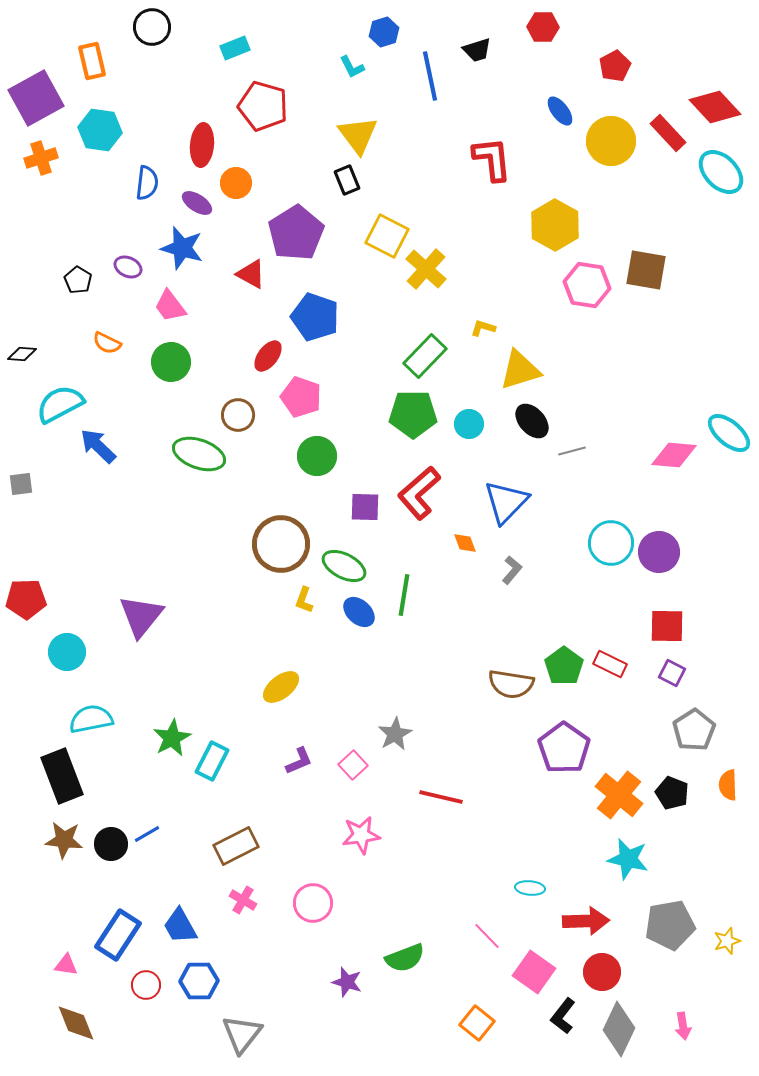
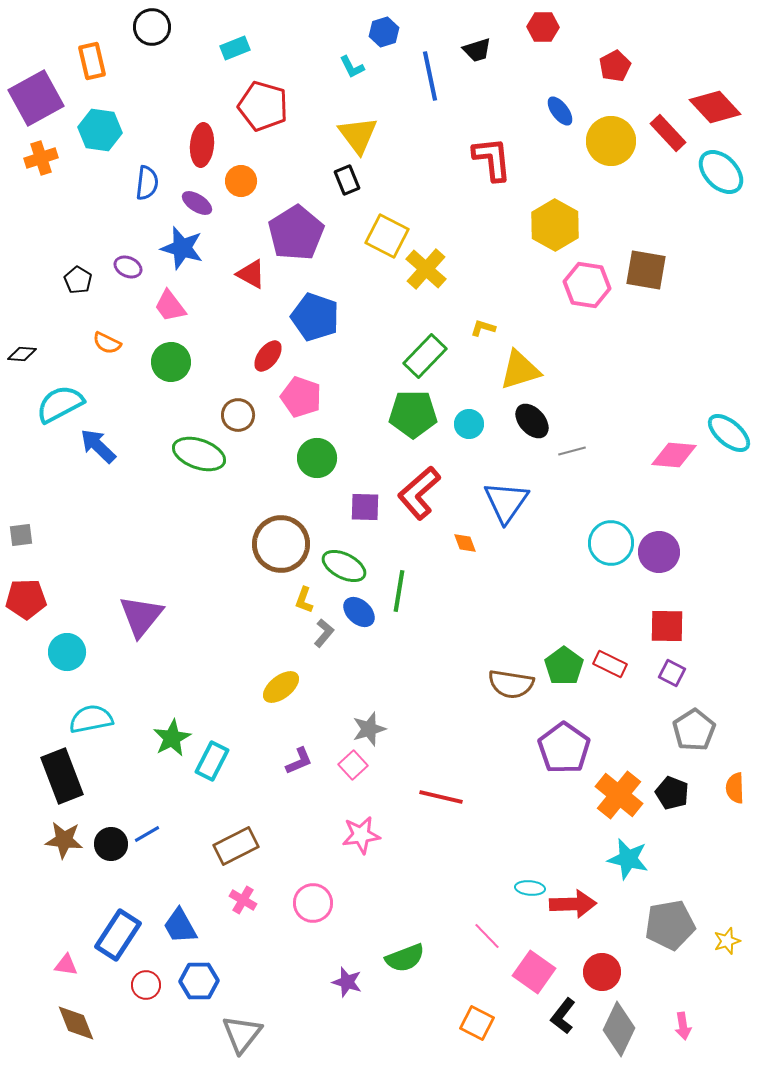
orange circle at (236, 183): moved 5 px right, 2 px up
green circle at (317, 456): moved 2 px down
gray square at (21, 484): moved 51 px down
blue triangle at (506, 502): rotated 9 degrees counterclockwise
gray L-shape at (512, 570): moved 188 px left, 63 px down
green line at (404, 595): moved 5 px left, 4 px up
gray star at (395, 734): moved 26 px left, 5 px up; rotated 12 degrees clockwise
orange semicircle at (728, 785): moved 7 px right, 3 px down
red arrow at (586, 921): moved 13 px left, 17 px up
orange square at (477, 1023): rotated 12 degrees counterclockwise
